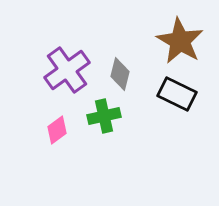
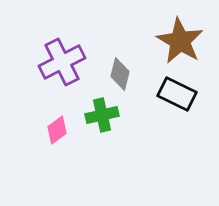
purple cross: moved 5 px left, 8 px up; rotated 9 degrees clockwise
green cross: moved 2 px left, 1 px up
